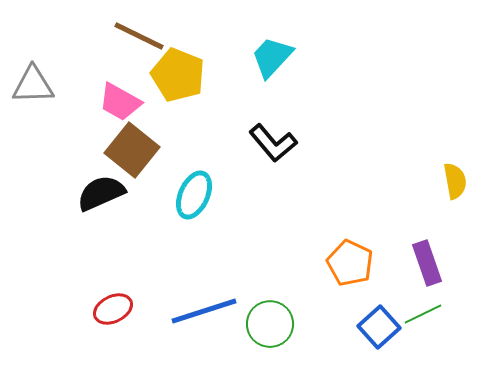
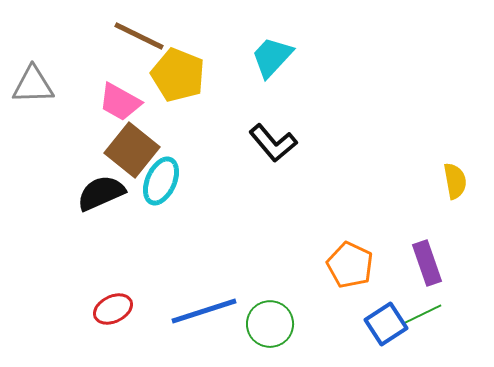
cyan ellipse: moved 33 px left, 14 px up
orange pentagon: moved 2 px down
blue square: moved 7 px right, 3 px up; rotated 9 degrees clockwise
